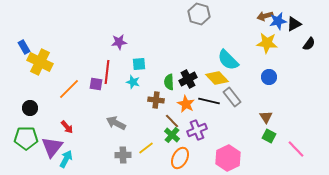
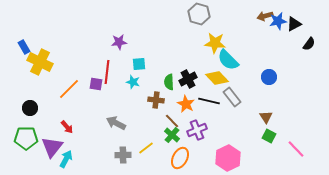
yellow star: moved 52 px left
